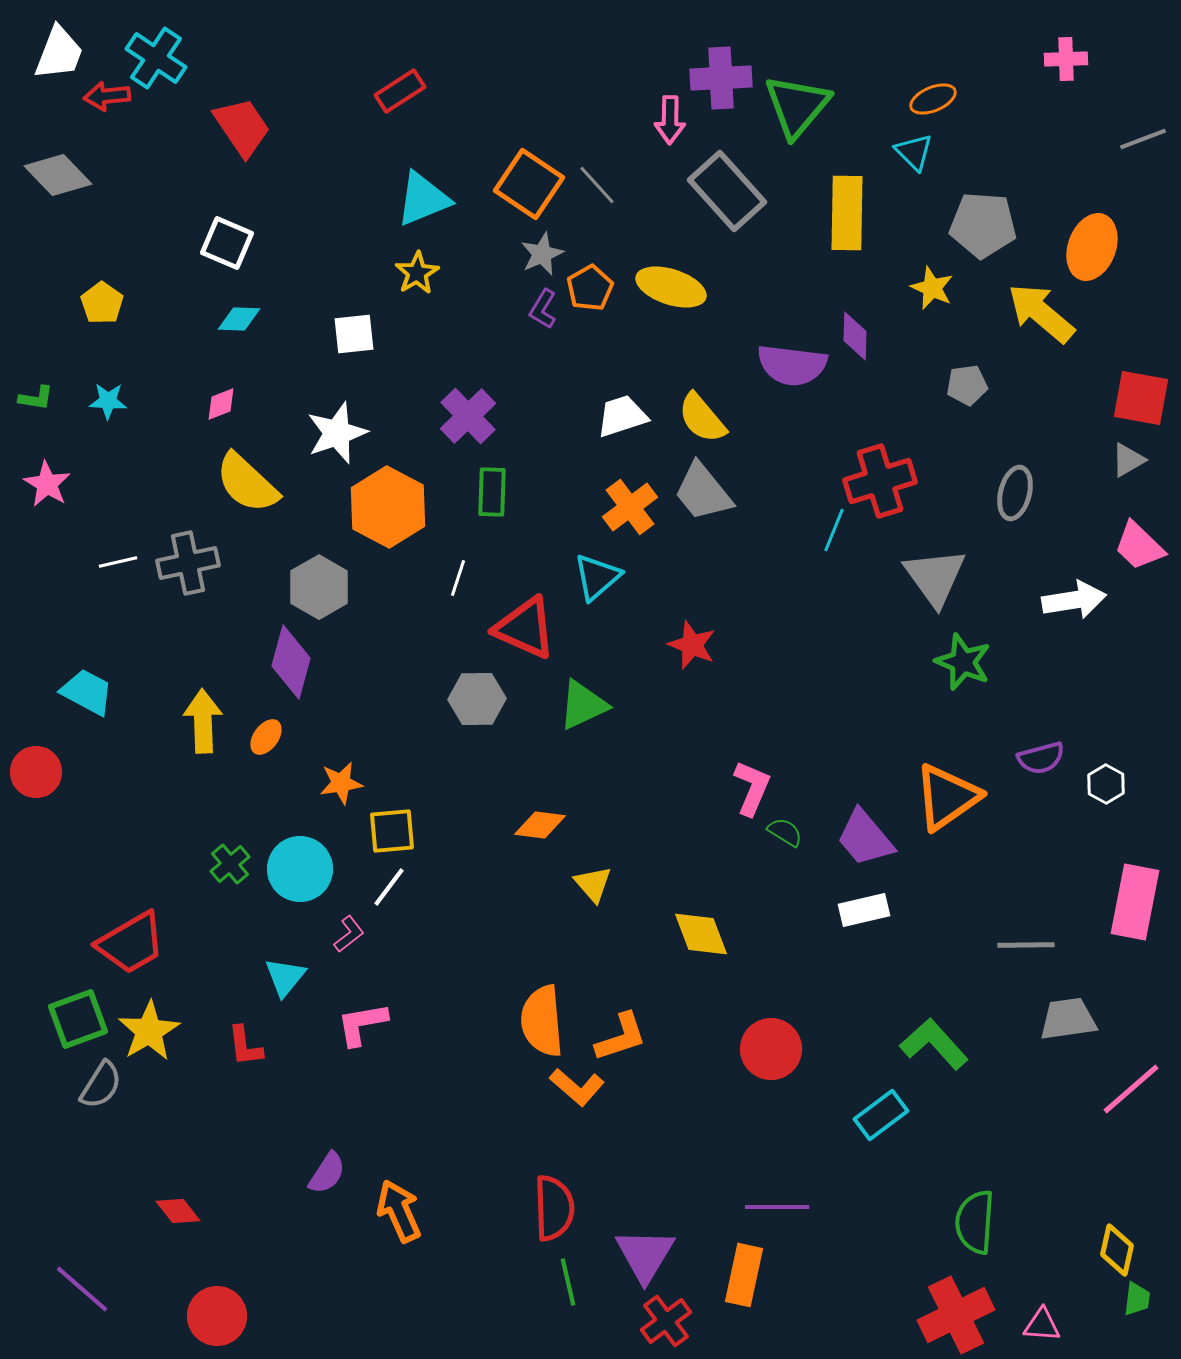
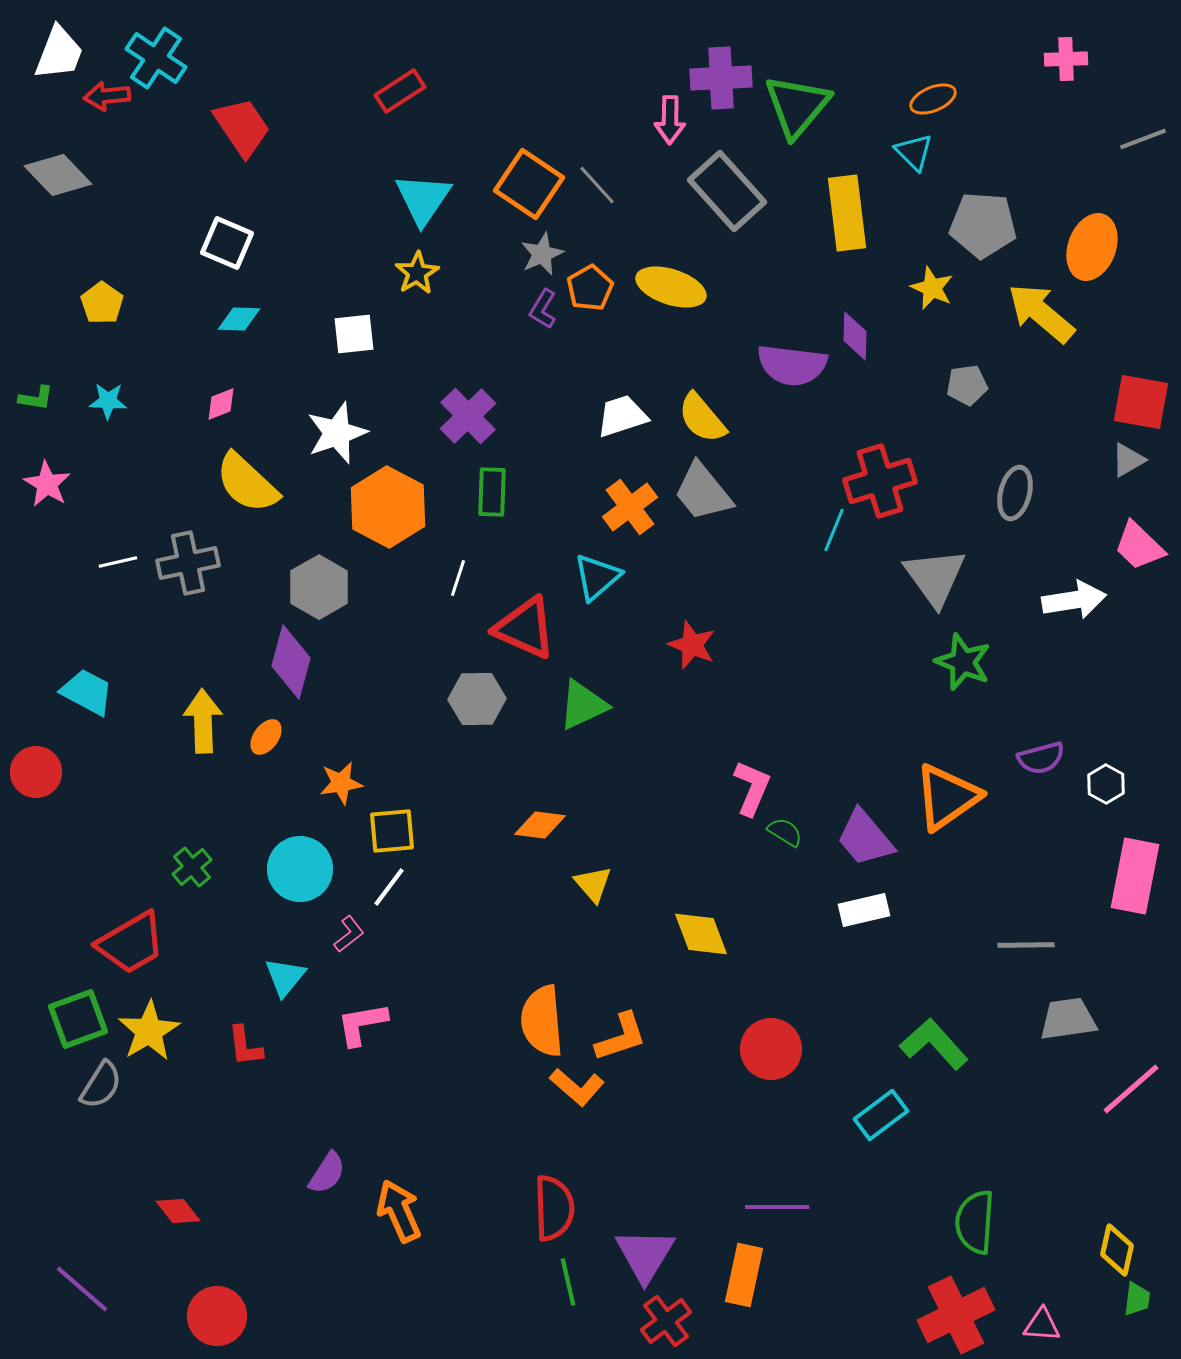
cyan triangle at (423, 199): rotated 34 degrees counterclockwise
yellow rectangle at (847, 213): rotated 8 degrees counterclockwise
red square at (1141, 398): moved 4 px down
green cross at (230, 864): moved 38 px left, 3 px down
pink rectangle at (1135, 902): moved 26 px up
